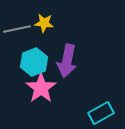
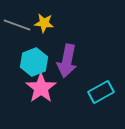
gray line: moved 4 px up; rotated 32 degrees clockwise
cyan rectangle: moved 21 px up
